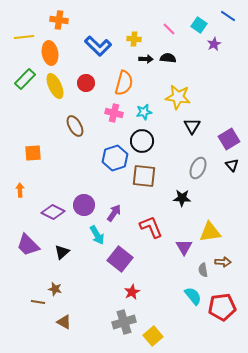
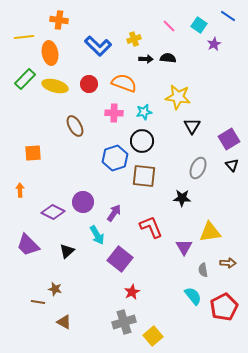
pink line at (169, 29): moved 3 px up
yellow cross at (134, 39): rotated 24 degrees counterclockwise
red circle at (86, 83): moved 3 px right, 1 px down
orange semicircle at (124, 83): rotated 85 degrees counterclockwise
yellow ellipse at (55, 86): rotated 50 degrees counterclockwise
pink cross at (114, 113): rotated 12 degrees counterclockwise
purple circle at (84, 205): moved 1 px left, 3 px up
black triangle at (62, 252): moved 5 px right, 1 px up
brown arrow at (223, 262): moved 5 px right, 1 px down
red pentagon at (222, 307): moved 2 px right; rotated 20 degrees counterclockwise
